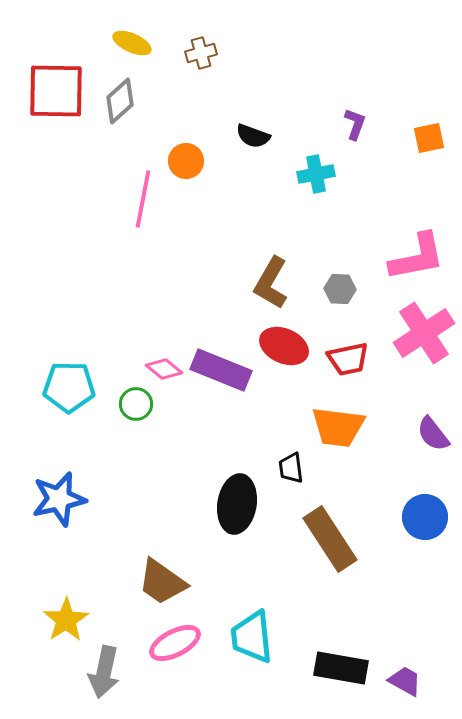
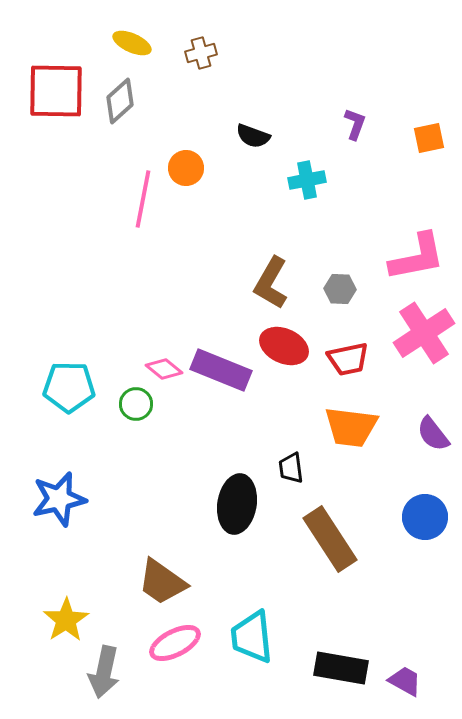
orange circle: moved 7 px down
cyan cross: moved 9 px left, 6 px down
orange trapezoid: moved 13 px right
